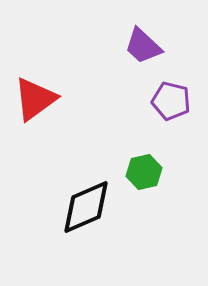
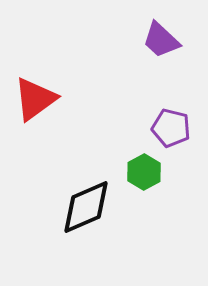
purple trapezoid: moved 18 px right, 6 px up
purple pentagon: moved 27 px down
green hexagon: rotated 16 degrees counterclockwise
